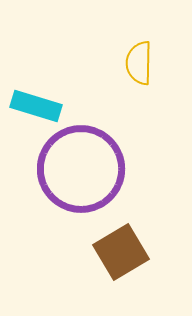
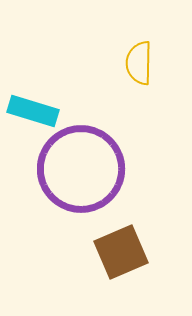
cyan rectangle: moved 3 px left, 5 px down
brown square: rotated 8 degrees clockwise
